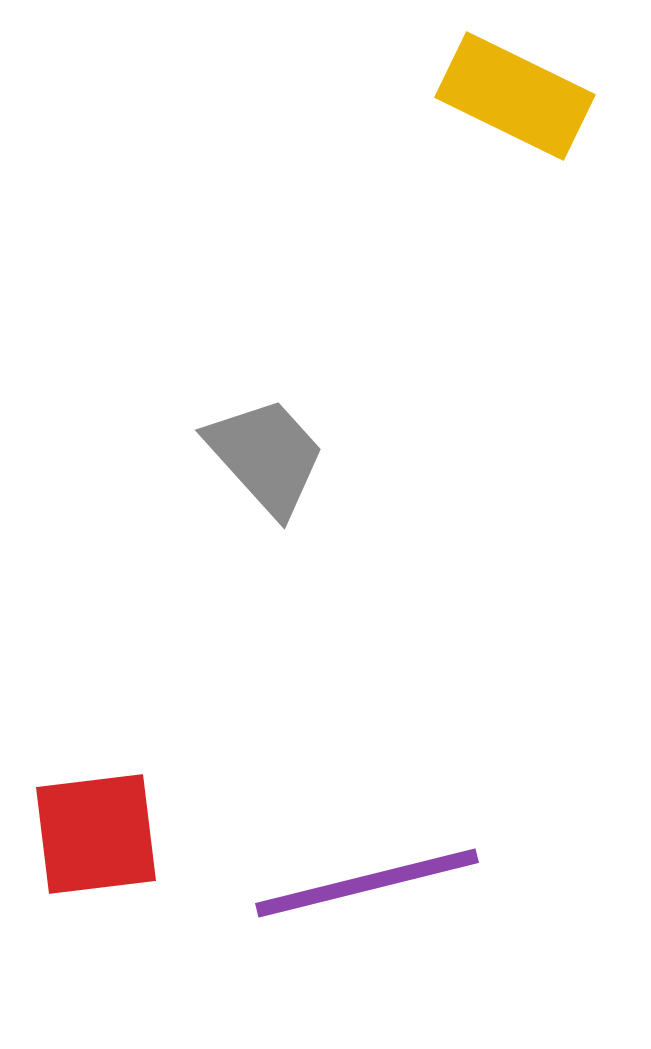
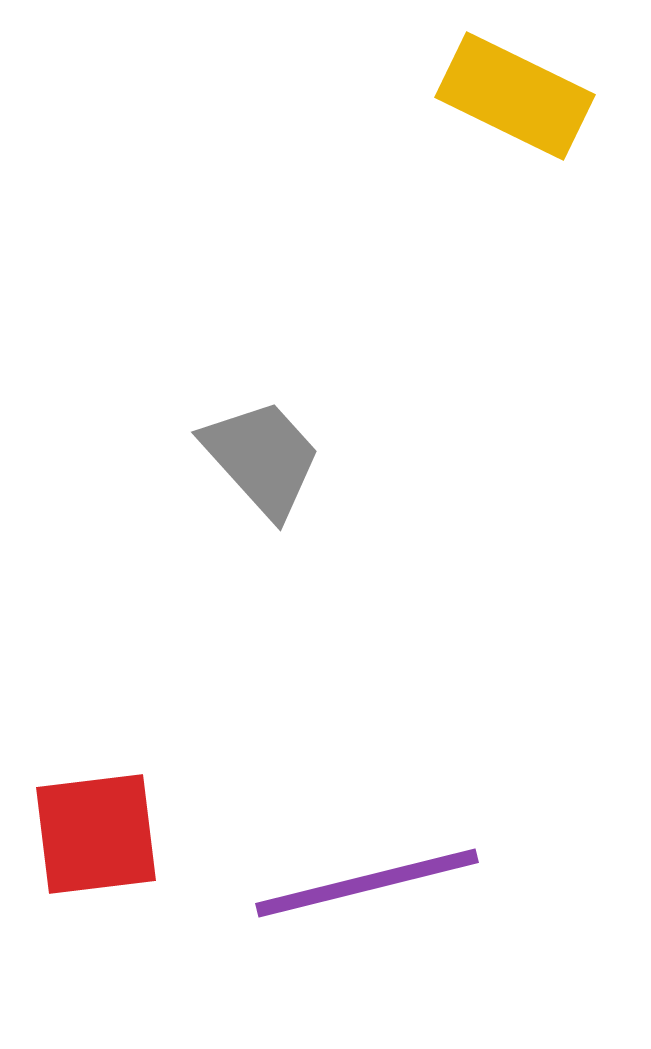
gray trapezoid: moved 4 px left, 2 px down
